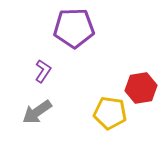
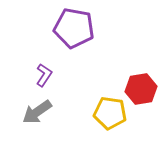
purple pentagon: rotated 12 degrees clockwise
purple L-shape: moved 1 px right, 4 px down
red hexagon: moved 1 px down
